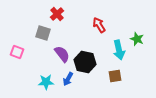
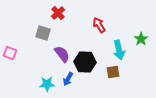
red cross: moved 1 px right, 1 px up
green star: moved 4 px right; rotated 16 degrees clockwise
pink square: moved 7 px left, 1 px down
black hexagon: rotated 10 degrees counterclockwise
brown square: moved 2 px left, 4 px up
cyan star: moved 1 px right, 2 px down
